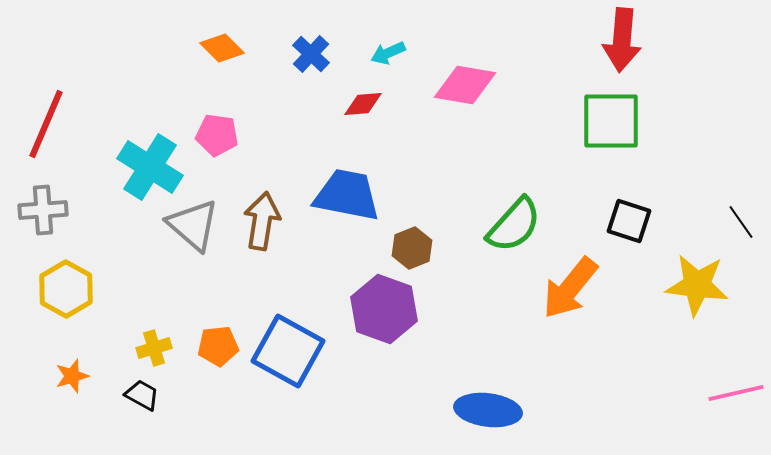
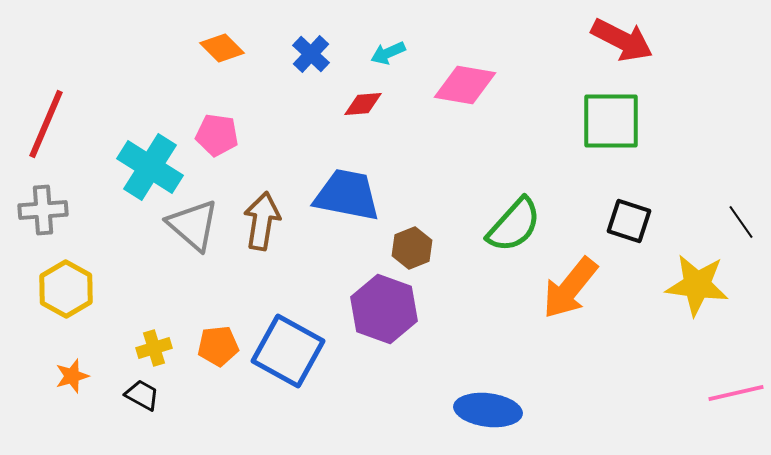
red arrow: rotated 68 degrees counterclockwise
